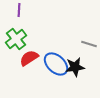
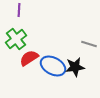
blue ellipse: moved 3 px left, 2 px down; rotated 15 degrees counterclockwise
